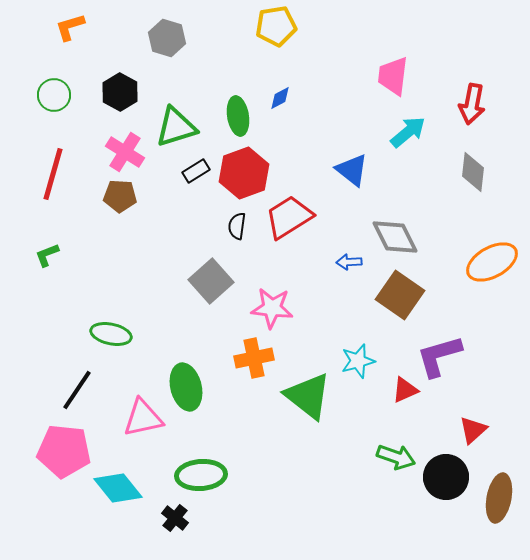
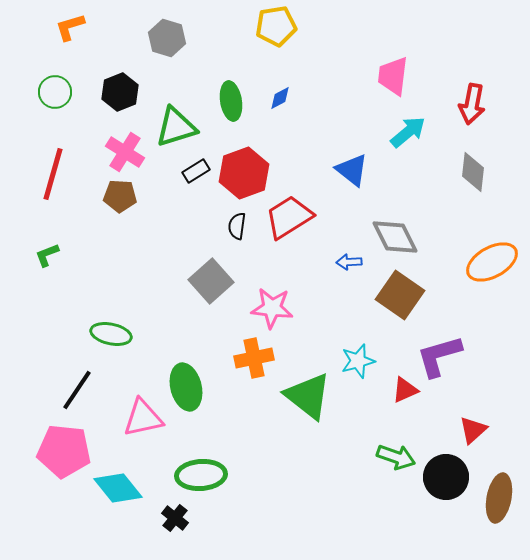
black hexagon at (120, 92): rotated 9 degrees clockwise
green circle at (54, 95): moved 1 px right, 3 px up
green ellipse at (238, 116): moved 7 px left, 15 px up
